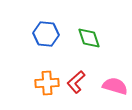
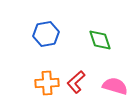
blue hexagon: rotated 15 degrees counterclockwise
green diamond: moved 11 px right, 2 px down
